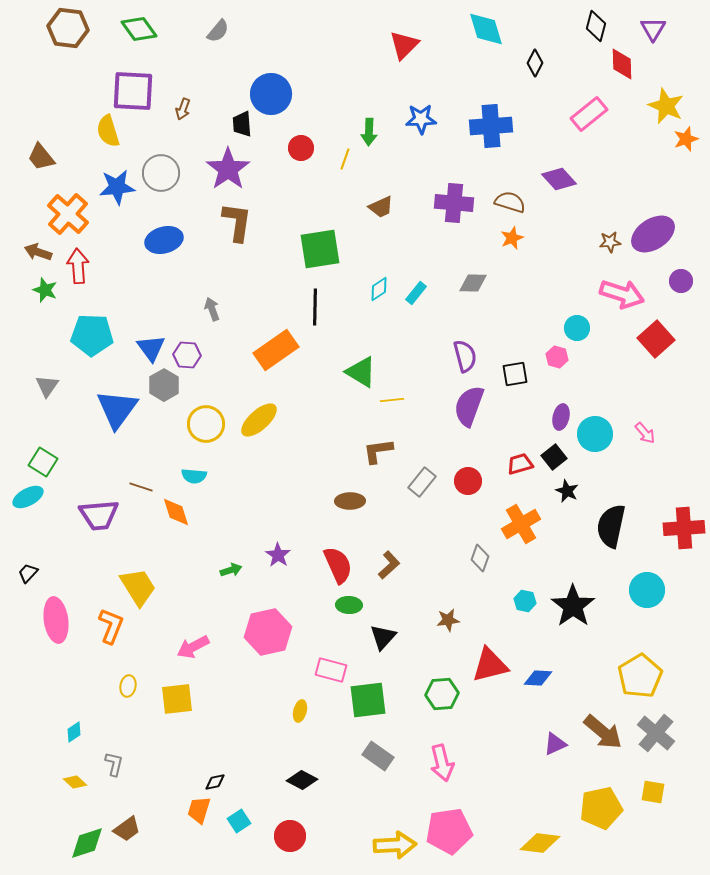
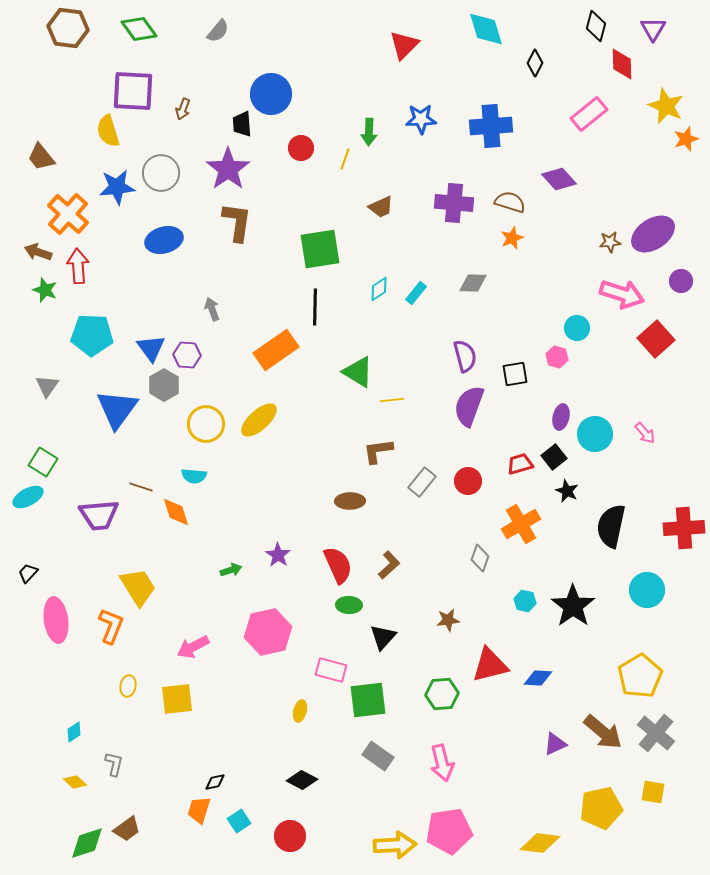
green triangle at (361, 372): moved 3 px left
